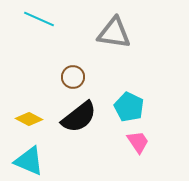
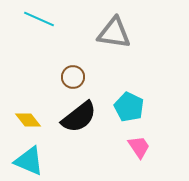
yellow diamond: moved 1 px left, 1 px down; rotated 24 degrees clockwise
pink trapezoid: moved 1 px right, 5 px down
